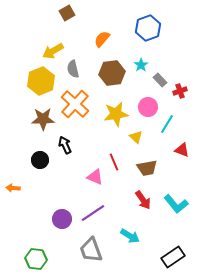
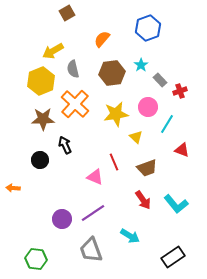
brown trapezoid: rotated 10 degrees counterclockwise
